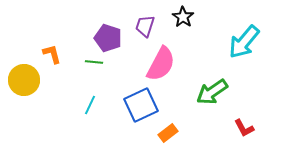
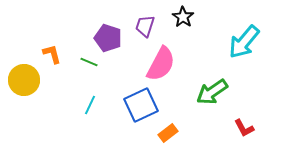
green line: moved 5 px left; rotated 18 degrees clockwise
